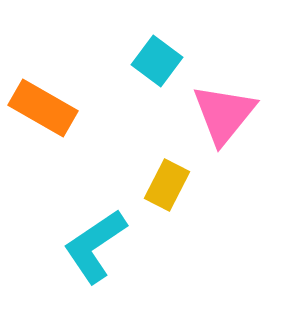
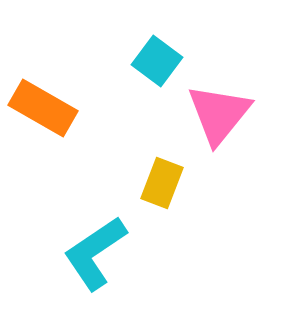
pink triangle: moved 5 px left
yellow rectangle: moved 5 px left, 2 px up; rotated 6 degrees counterclockwise
cyan L-shape: moved 7 px down
